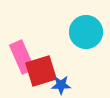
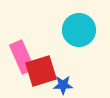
cyan circle: moved 7 px left, 2 px up
blue star: moved 2 px right
